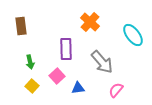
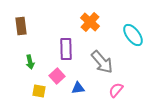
yellow square: moved 7 px right, 5 px down; rotated 32 degrees counterclockwise
